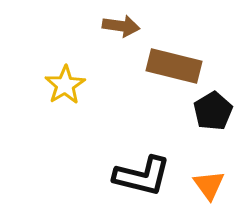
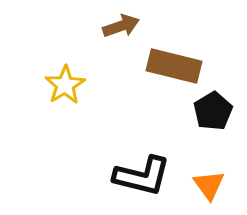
brown arrow: rotated 27 degrees counterclockwise
